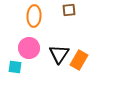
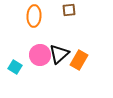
pink circle: moved 11 px right, 7 px down
black triangle: rotated 15 degrees clockwise
cyan square: rotated 24 degrees clockwise
